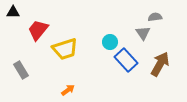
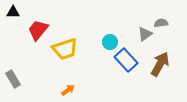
gray semicircle: moved 6 px right, 6 px down
gray triangle: moved 2 px right, 1 px down; rotated 28 degrees clockwise
gray rectangle: moved 8 px left, 9 px down
